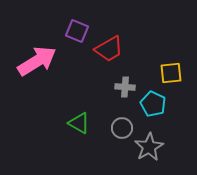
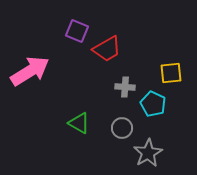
red trapezoid: moved 2 px left
pink arrow: moved 7 px left, 10 px down
gray star: moved 1 px left, 6 px down
